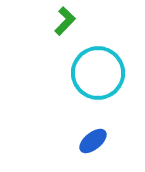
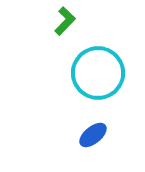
blue ellipse: moved 6 px up
